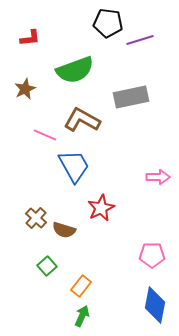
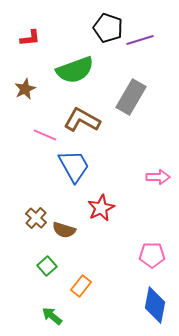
black pentagon: moved 5 px down; rotated 12 degrees clockwise
gray rectangle: rotated 48 degrees counterclockwise
green arrow: moved 30 px left; rotated 75 degrees counterclockwise
